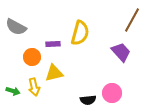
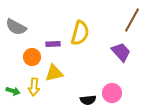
yellow arrow: rotated 18 degrees clockwise
